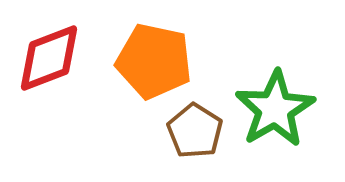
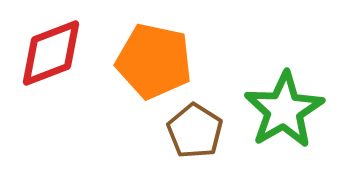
red diamond: moved 2 px right, 5 px up
green star: moved 9 px right, 1 px down
